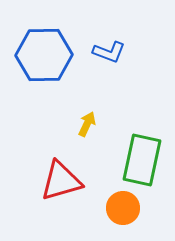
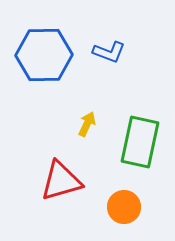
green rectangle: moved 2 px left, 18 px up
orange circle: moved 1 px right, 1 px up
